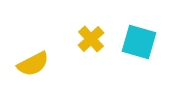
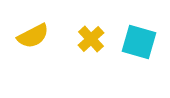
yellow semicircle: moved 28 px up
